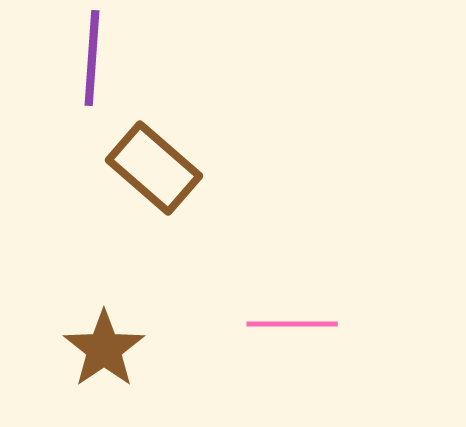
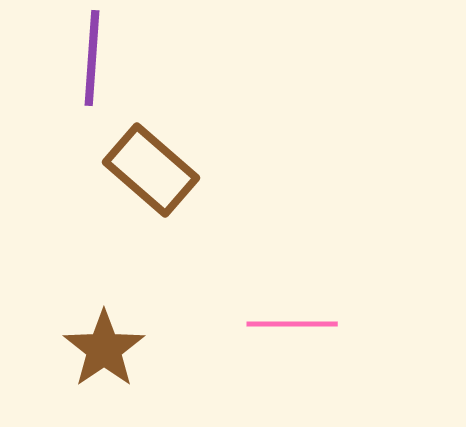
brown rectangle: moved 3 px left, 2 px down
